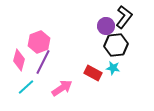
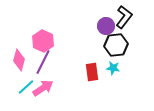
pink hexagon: moved 4 px right, 1 px up; rotated 15 degrees counterclockwise
red rectangle: moved 1 px left, 1 px up; rotated 54 degrees clockwise
pink arrow: moved 19 px left
